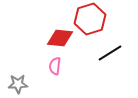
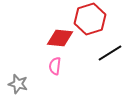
gray star: rotated 18 degrees clockwise
